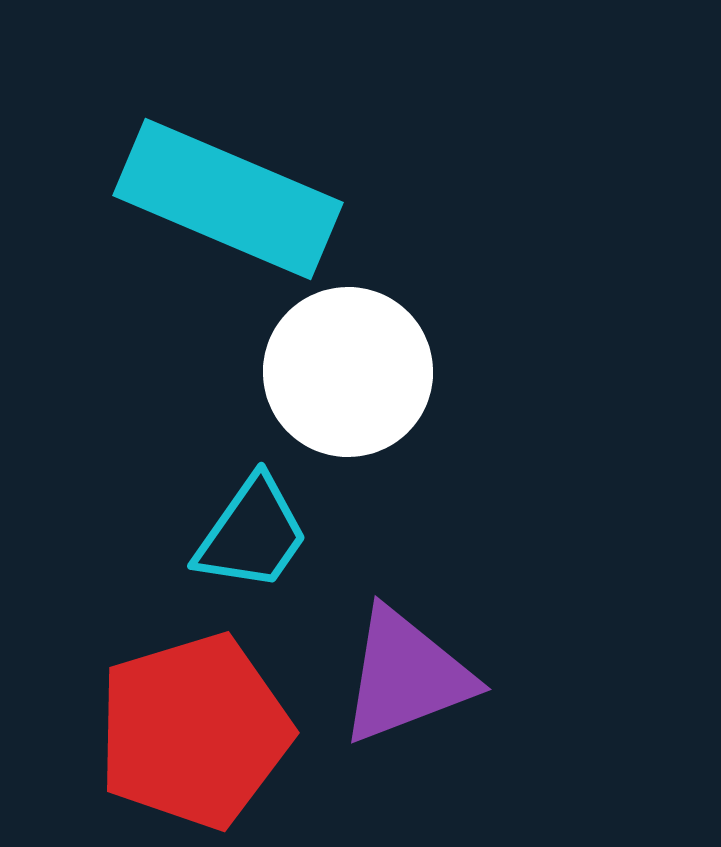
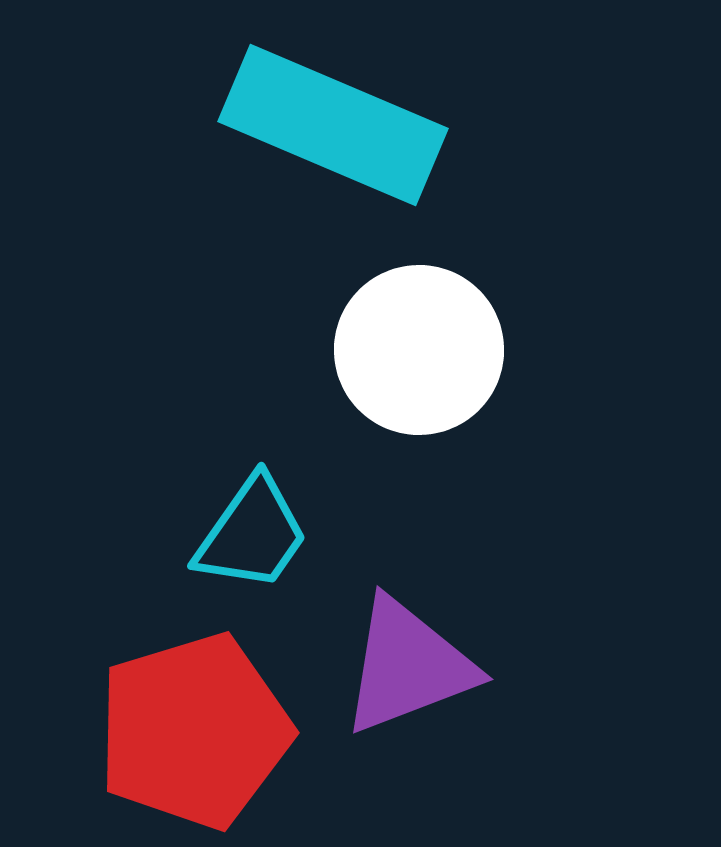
cyan rectangle: moved 105 px right, 74 px up
white circle: moved 71 px right, 22 px up
purple triangle: moved 2 px right, 10 px up
